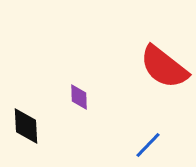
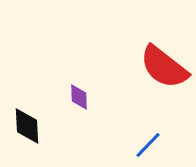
black diamond: moved 1 px right
